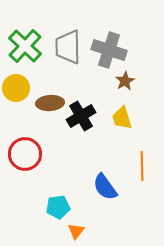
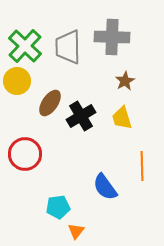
gray cross: moved 3 px right, 13 px up; rotated 16 degrees counterclockwise
yellow circle: moved 1 px right, 7 px up
brown ellipse: rotated 52 degrees counterclockwise
